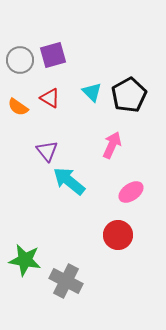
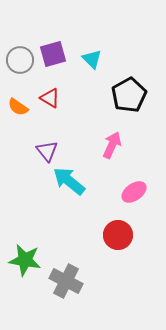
purple square: moved 1 px up
cyan triangle: moved 33 px up
pink ellipse: moved 3 px right
